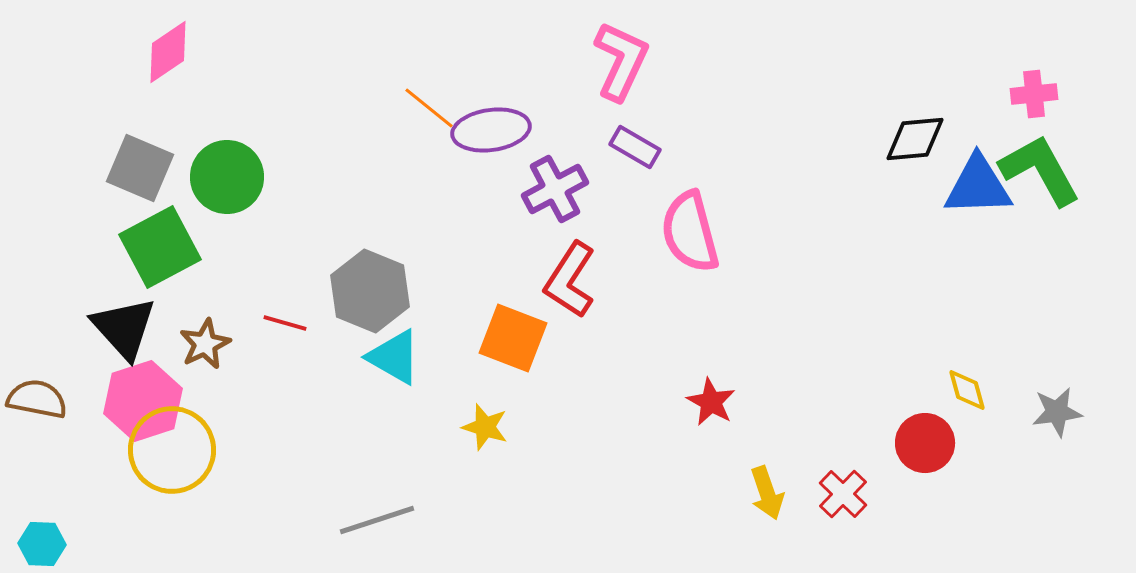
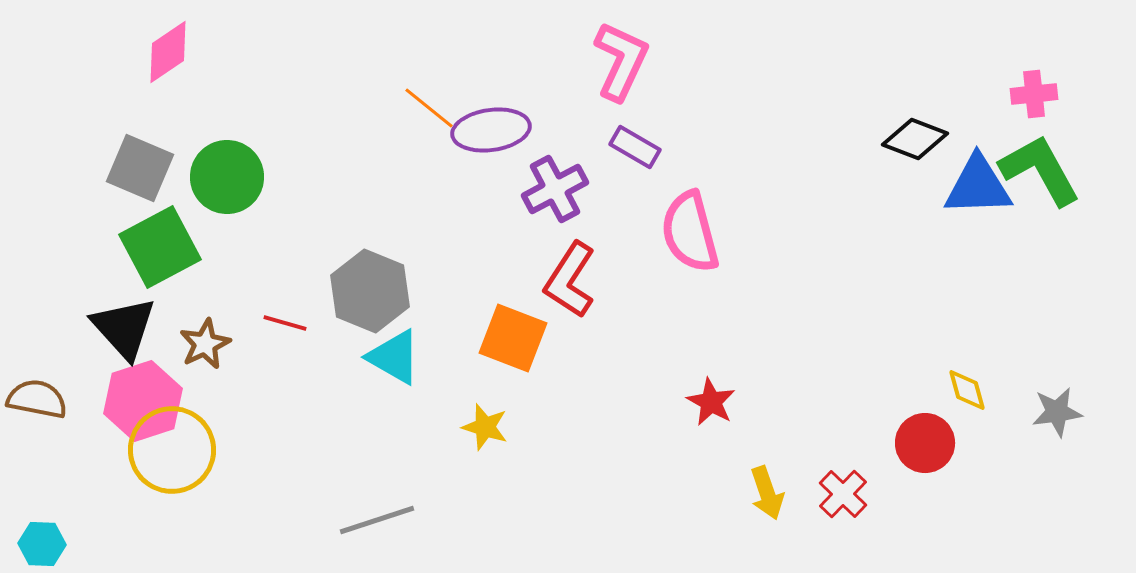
black diamond: rotated 26 degrees clockwise
